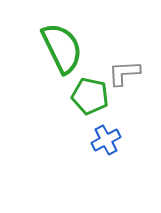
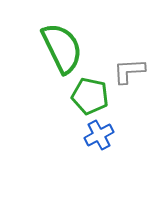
gray L-shape: moved 5 px right, 2 px up
blue cross: moved 7 px left, 5 px up
